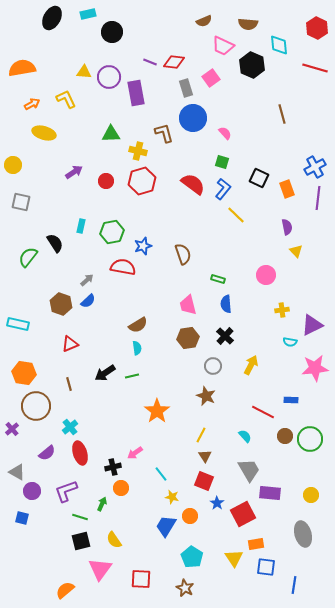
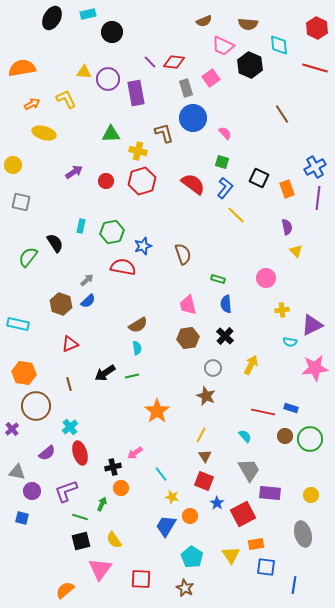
purple line at (150, 62): rotated 24 degrees clockwise
black hexagon at (252, 65): moved 2 px left
purple circle at (109, 77): moved 1 px left, 2 px down
brown line at (282, 114): rotated 18 degrees counterclockwise
blue L-shape at (223, 189): moved 2 px right, 1 px up
pink circle at (266, 275): moved 3 px down
gray circle at (213, 366): moved 2 px down
blue rectangle at (291, 400): moved 8 px down; rotated 16 degrees clockwise
red line at (263, 412): rotated 15 degrees counterclockwise
gray triangle at (17, 472): rotated 18 degrees counterclockwise
yellow triangle at (234, 558): moved 3 px left, 3 px up
